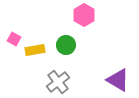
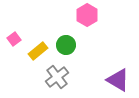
pink hexagon: moved 3 px right
pink square: rotated 24 degrees clockwise
yellow rectangle: moved 3 px right, 1 px down; rotated 30 degrees counterclockwise
gray cross: moved 1 px left, 5 px up
